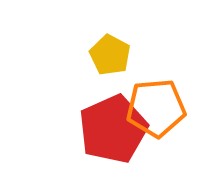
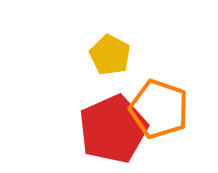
orange pentagon: moved 3 px right, 1 px down; rotated 24 degrees clockwise
